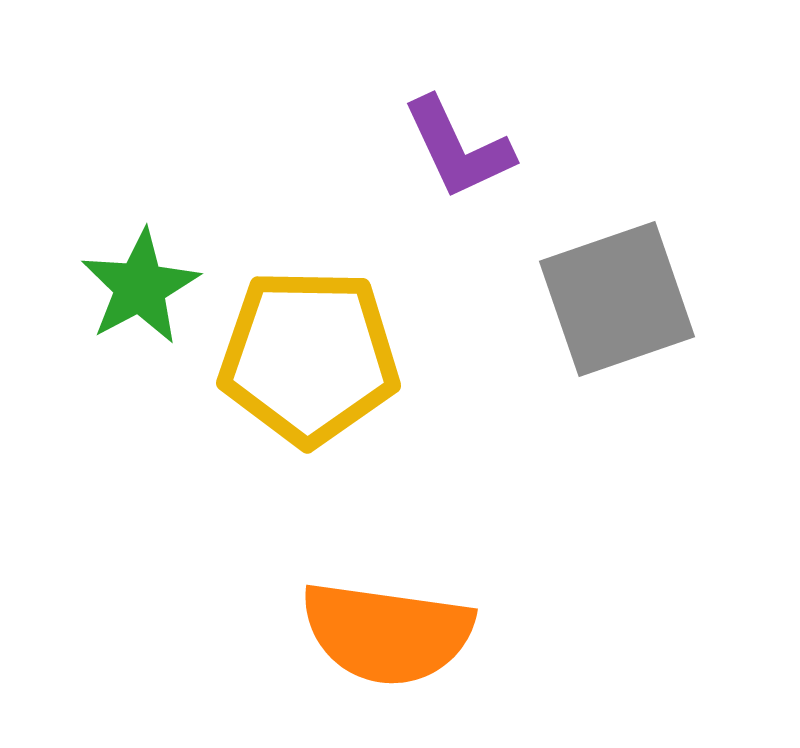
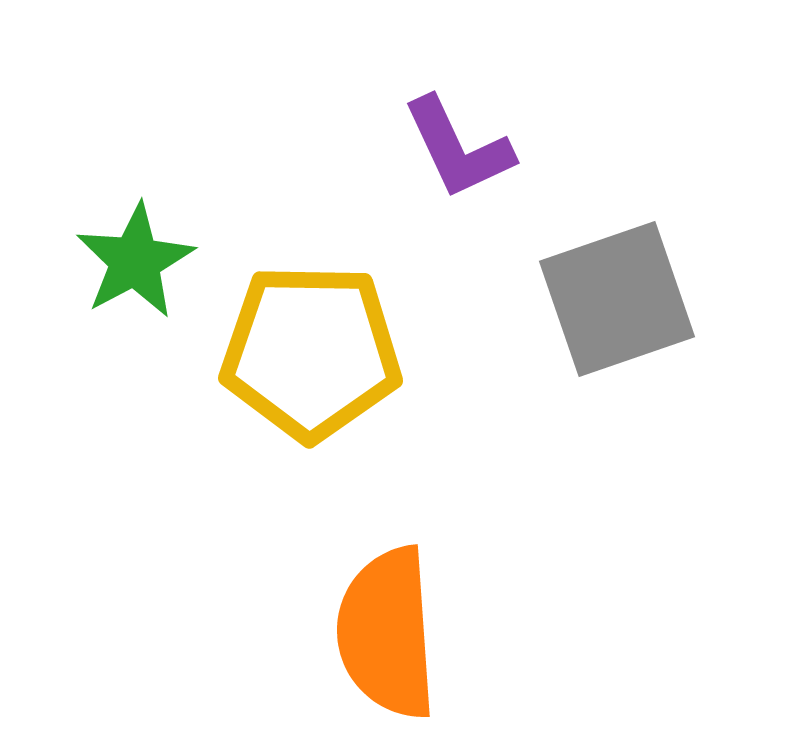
green star: moved 5 px left, 26 px up
yellow pentagon: moved 2 px right, 5 px up
orange semicircle: rotated 78 degrees clockwise
